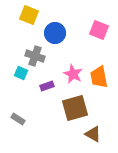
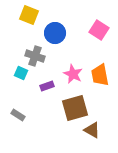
pink square: rotated 12 degrees clockwise
orange trapezoid: moved 1 px right, 2 px up
gray rectangle: moved 4 px up
brown triangle: moved 1 px left, 4 px up
